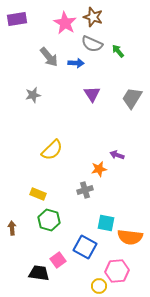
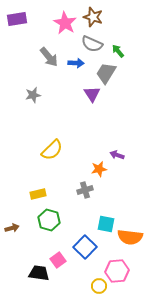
gray trapezoid: moved 26 px left, 25 px up
yellow rectangle: rotated 35 degrees counterclockwise
cyan square: moved 1 px down
brown arrow: rotated 80 degrees clockwise
blue square: rotated 15 degrees clockwise
